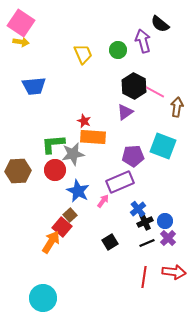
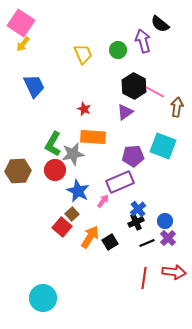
yellow arrow: moved 2 px right, 2 px down; rotated 119 degrees clockwise
blue trapezoid: rotated 110 degrees counterclockwise
red star: moved 12 px up
green L-shape: rotated 55 degrees counterclockwise
brown square: moved 2 px right, 1 px up
black cross: moved 9 px left
orange arrow: moved 39 px right, 5 px up
red line: moved 1 px down
